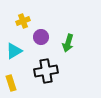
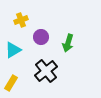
yellow cross: moved 2 px left, 1 px up
cyan triangle: moved 1 px left, 1 px up
black cross: rotated 30 degrees counterclockwise
yellow rectangle: rotated 49 degrees clockwise
